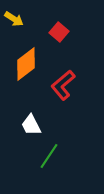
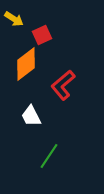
red square: moved 17 px left, 3 px down; rotated 24 degrees clockwise
white trapezoid: moved 9 px up
